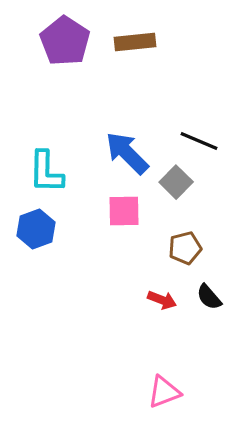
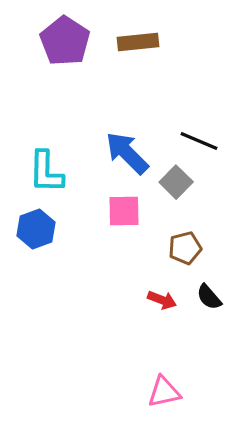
brown rectangle: moved 3 px right
pink triangle: rotated 9 degrees clockwise
